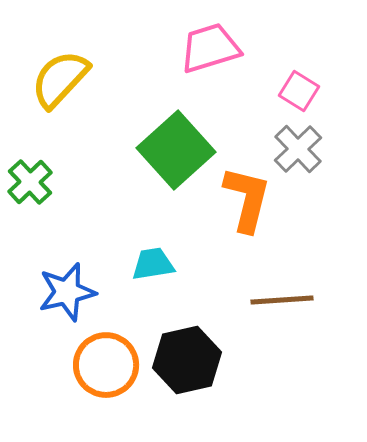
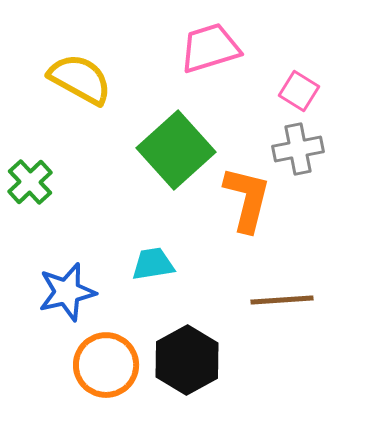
yellow semicircle: moved 20 px right; rotated 76 degrees clockwise
gray cross: rotated 33 degrees clockwise
black hexagon: rotated 16 degrees counterclockwise
